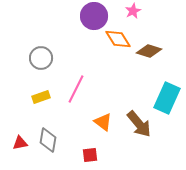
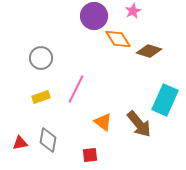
cyan rectangle: moved 2 px left, 2 px down
